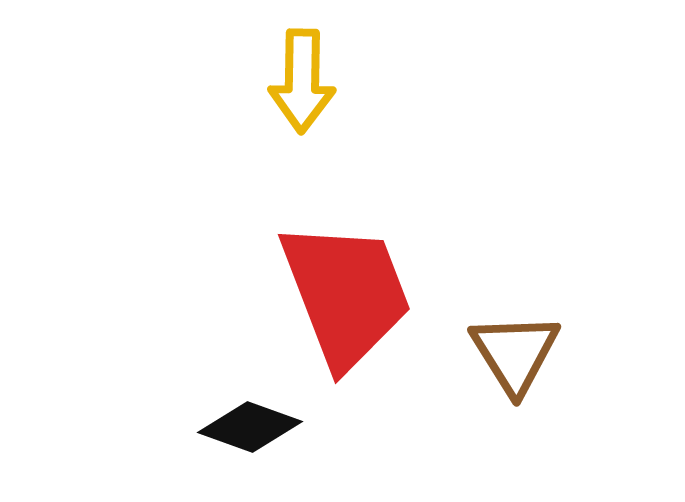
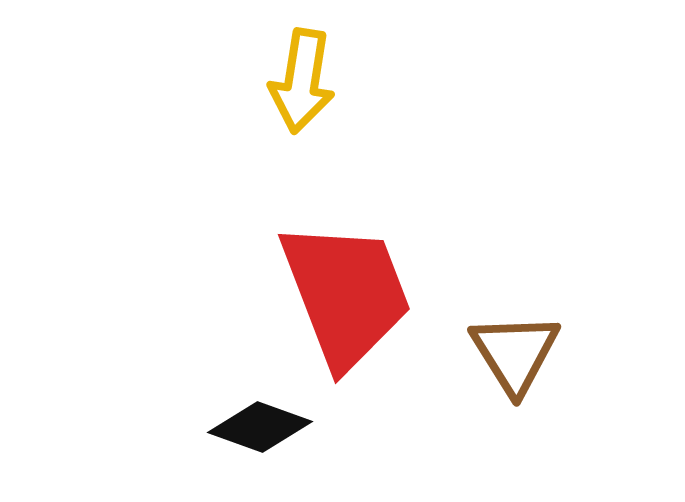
yellow arrow: rotated 8 degrees clockwise
black diamond: moved 10 px right
